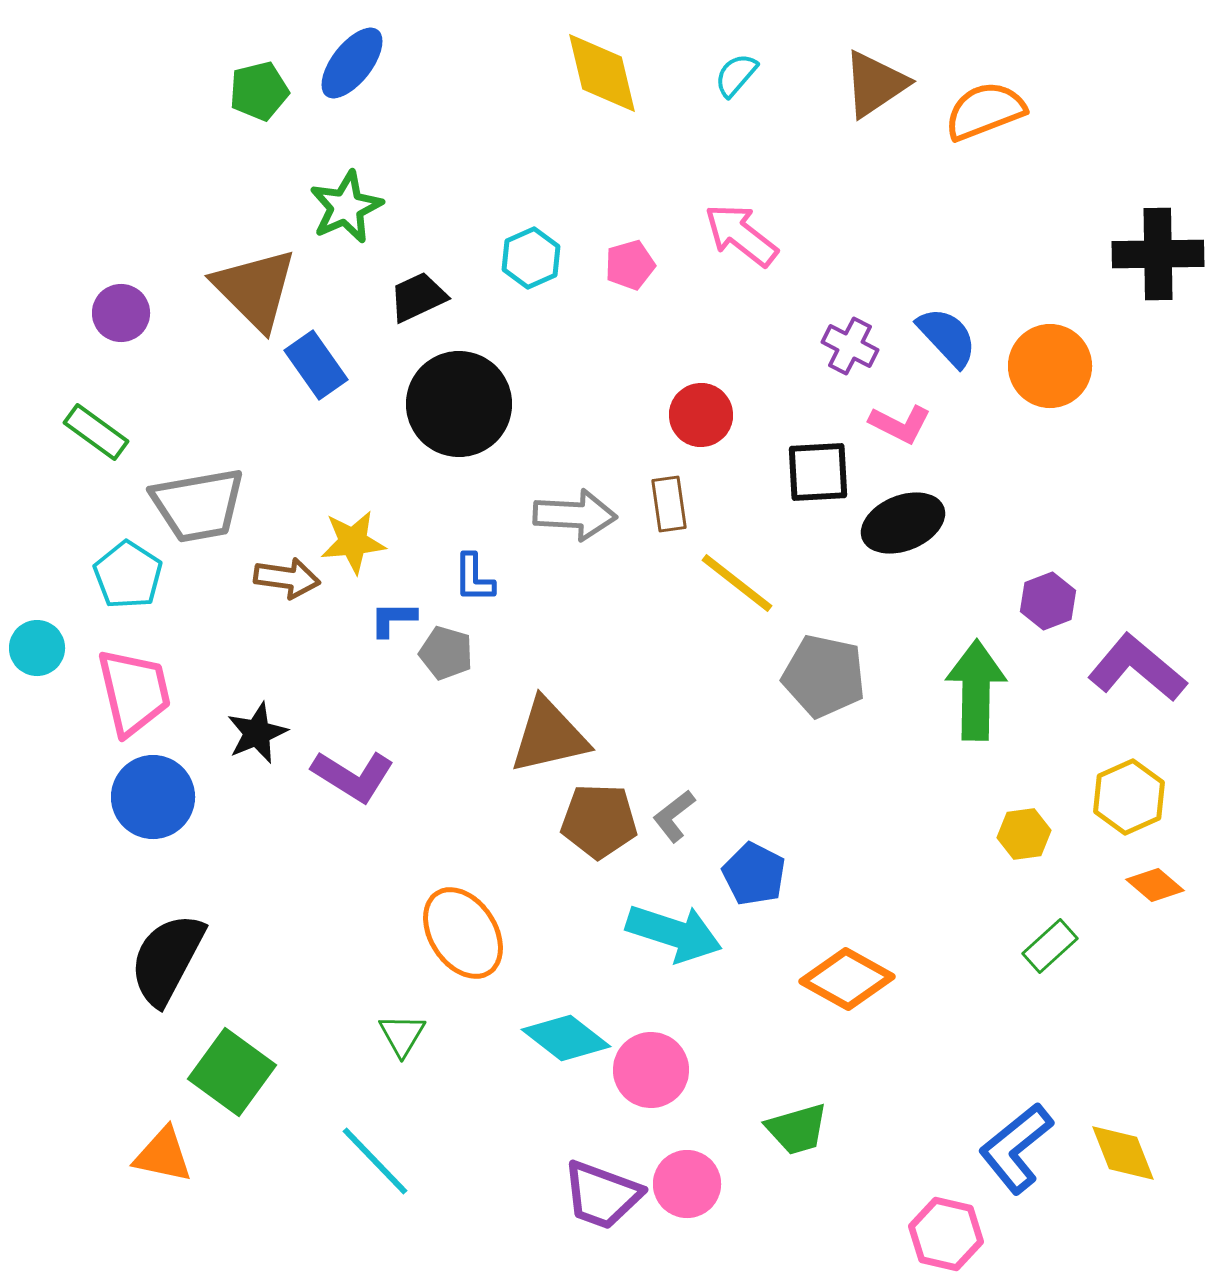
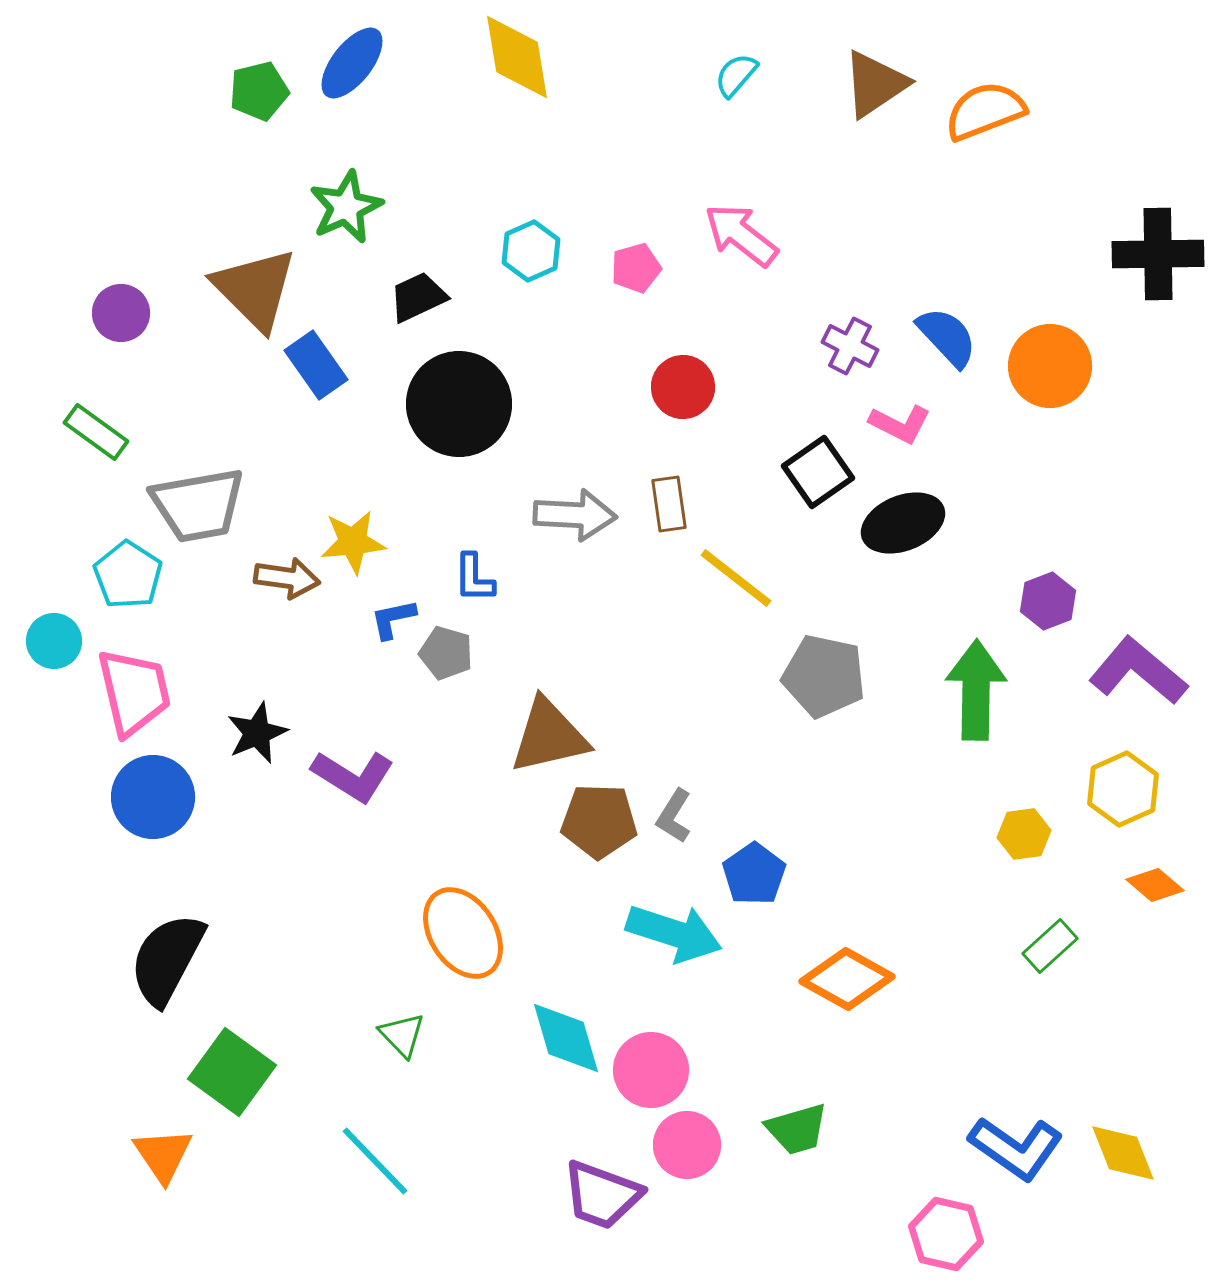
yellow diamond at (602, 73): moved 85 px left, 16 px up; rotated 4 degrees clockwise
cyan hexagon at (531, 258): moved 7 px up
pink pentagon at (630, 265): moved 6 px right, 3 px down
red circle at (701, 415): moved 18 px left, 28 px up
black square at (818, 472): rotated 32 degrees counterclockwise
yellow line at (737, 583): moved 1 px left, 5 px up
blue L-shape at (393, 619): rotated 12 degrees counterclockwise
cyan circle at (37, 648): moved 17 px right, 7 px up
purple L-shape at (1137, 668): moved 1 px right, 3 px down
yellow hexagon at (1129, 797): moved 6 px left, 8 px up
gray L-shape at (674, 816): rotated 20 degrees counterclockwise
blue pentagon at (754, 874): rotated 10 degrees clockwise
green triangle at (402, 1035): rotated 15 degrees counterclockwise
cyan diamond at (566, 1038): rotated 36 degrees clockwise
blue L-shape at (1016, 1148): rotated 106 degrees counterclockwise
orange triangle at (163, 1155): rotated 44 degrees clockwise
pink circle at (687, 1184): moved 39 px up
